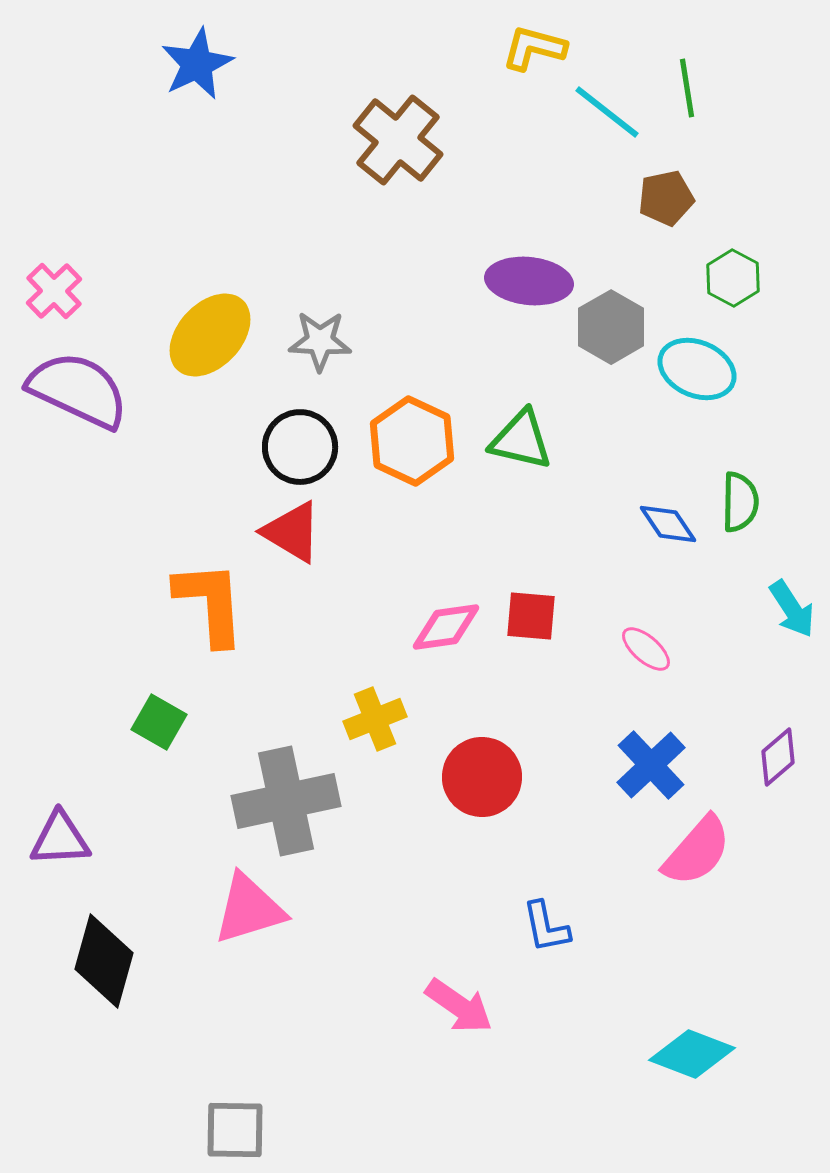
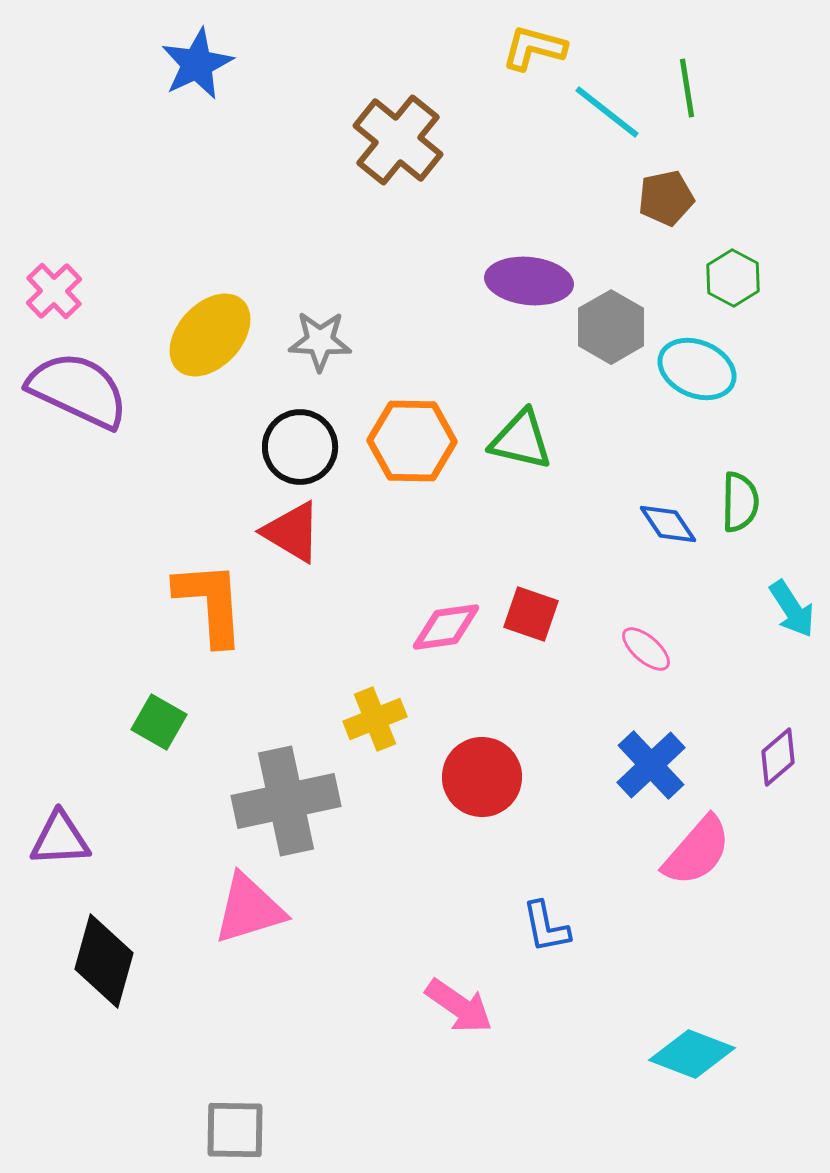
orange hexagon: rotated 24 degrees counterclockwise
red square: moved 2 px up; rotated 14 degrees clockwise
